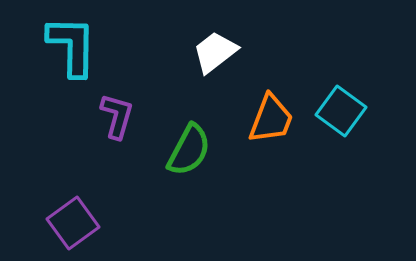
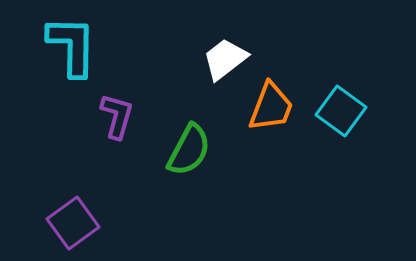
white trapezoid: moved 10 px right, 7 px down
orange trapezoid: moved 12 px up
